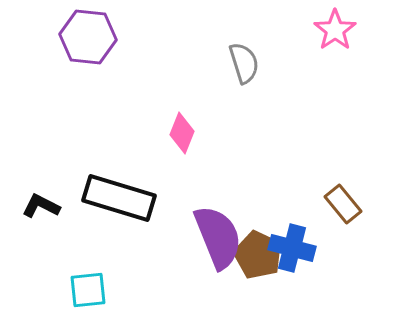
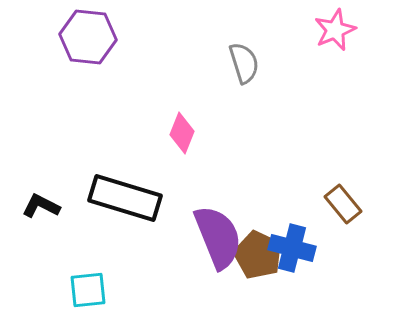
pink star: rotated 12 degrees clockwise
black rectangle: moved 6 px right
